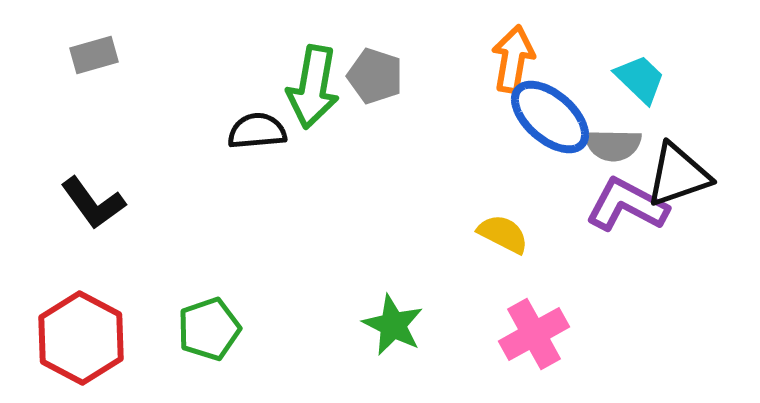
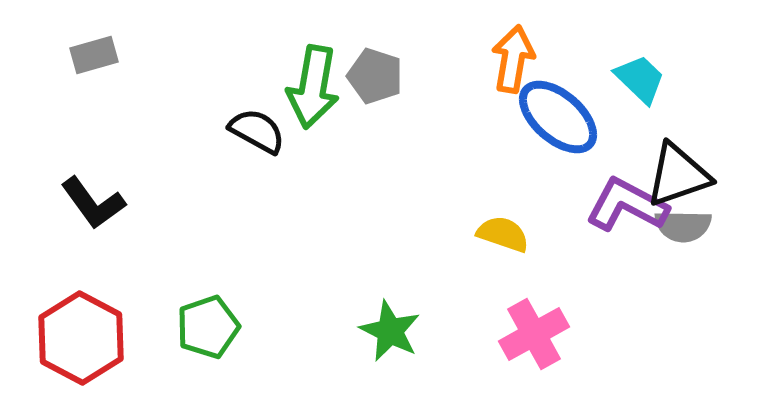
blue ellipse: moved 8 px right
black semicircle: rotated 34 degrees clockwise
gray semicircle: moved 70 px right, 81 px down
yellow semicircle: rotated 8 degrees counterclockwise
green star: moved 3 px left, 6 px down
green pentagon: moved 1 px left, 2 px up
